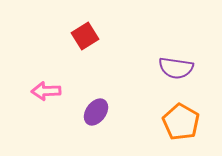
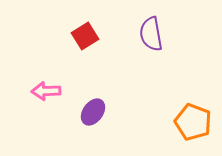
purple semicircle: moved 25 px left, 34 px up; rotated 72 degrees clockwise
purple ellipse: moved 3 px left
orange pentagon: moved 12 px right; rotated 9 degrees counterclockwise
